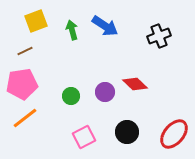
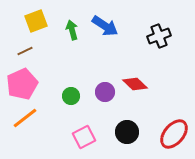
pink pentagon: rotated 16 degrees counterclockwise
